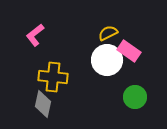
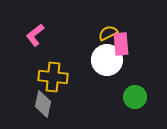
pink rectangle: moved 8 px left, 7 px up; rotated 50 degrees clockwise
